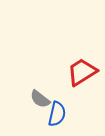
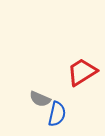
gray semicircle: rotated 15 degrees counterclockwise
